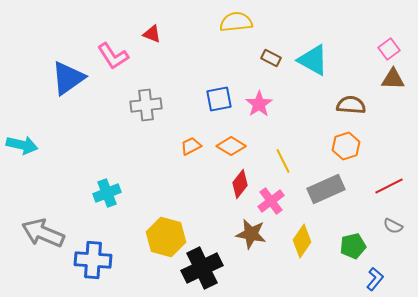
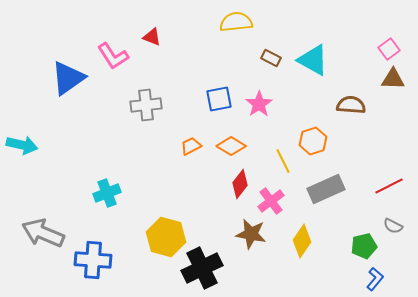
red triangle: moved 3 px down
orange hexagon: moved 33 px left, 5 px up
green pentagon: moved 11 px right
